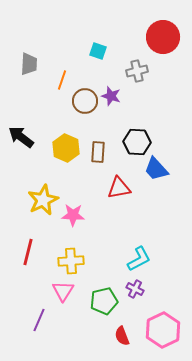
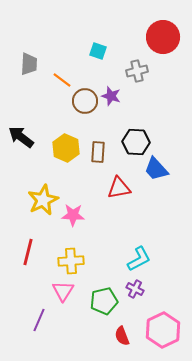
orange line: rotated 72 degrees counterclockwise
black hexagon: moved 1 px left
